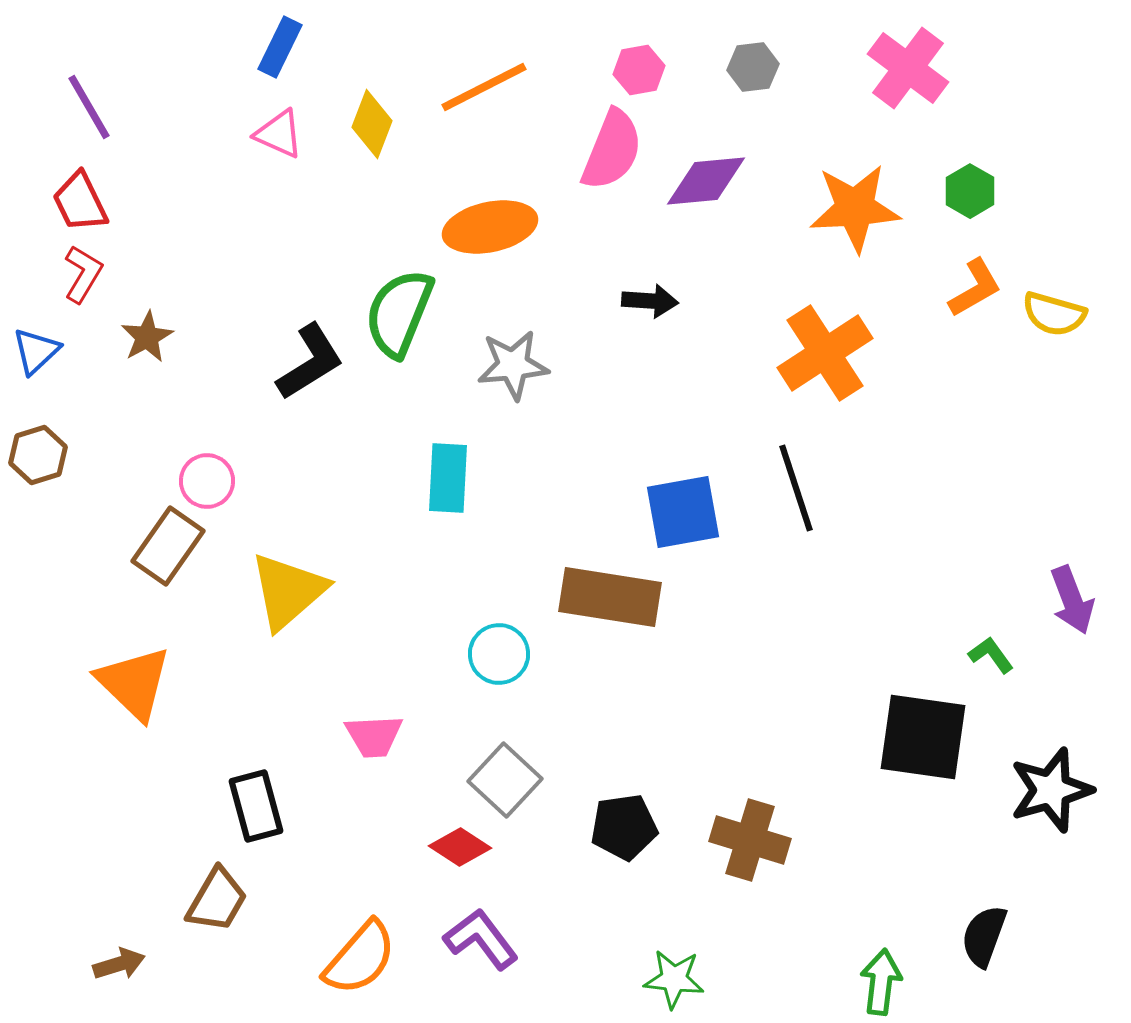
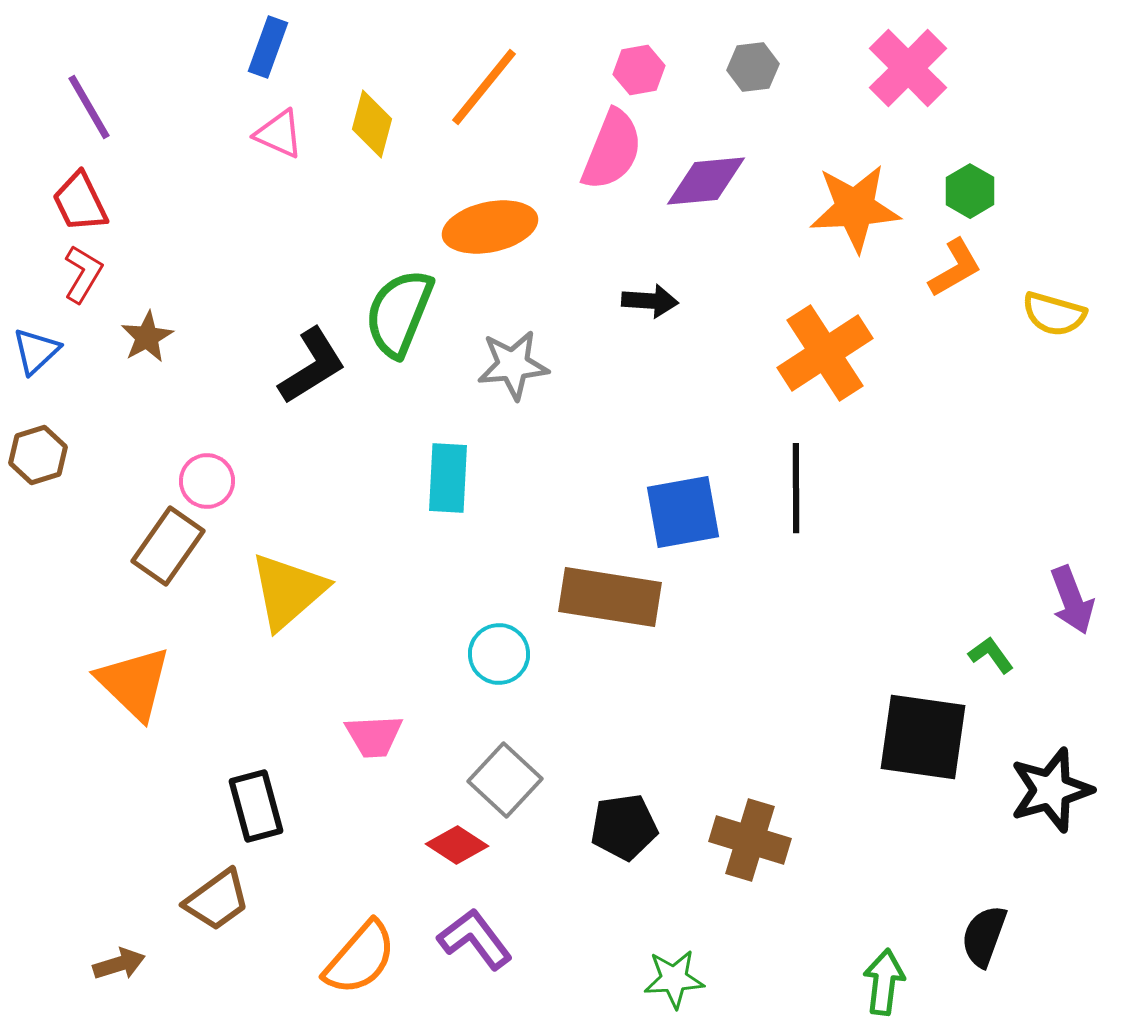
blue rectangle at (280, 47): moved 12 px left; rotated 6 degrees counterclockwise
pink cross at (908, 68): rotated 8 degrees clockwise
orange line at (484, 87): rotated 24 degrees counterclockwise
yellow diamond at (372, 124): rotated 6 degrees counterclockwise
orange L-shape at (975, 288): moved 20 px left, 20 px up
black L-shape at (310, 362): moved 2 px right, 4 px down
black line at (796, 488): rotated 18 degrees clockwise
red diamond at (460, 847): moved 3 px left, 2 px up
brown trapezoid at (217, 900): rotated 24 degrees clockwise
purple L-shape at (481, 939): moved 6 px left
green star at (674, 979): rotated 10 degrees counterclockwise
green arrow at (881, 982): moved 3 px right
